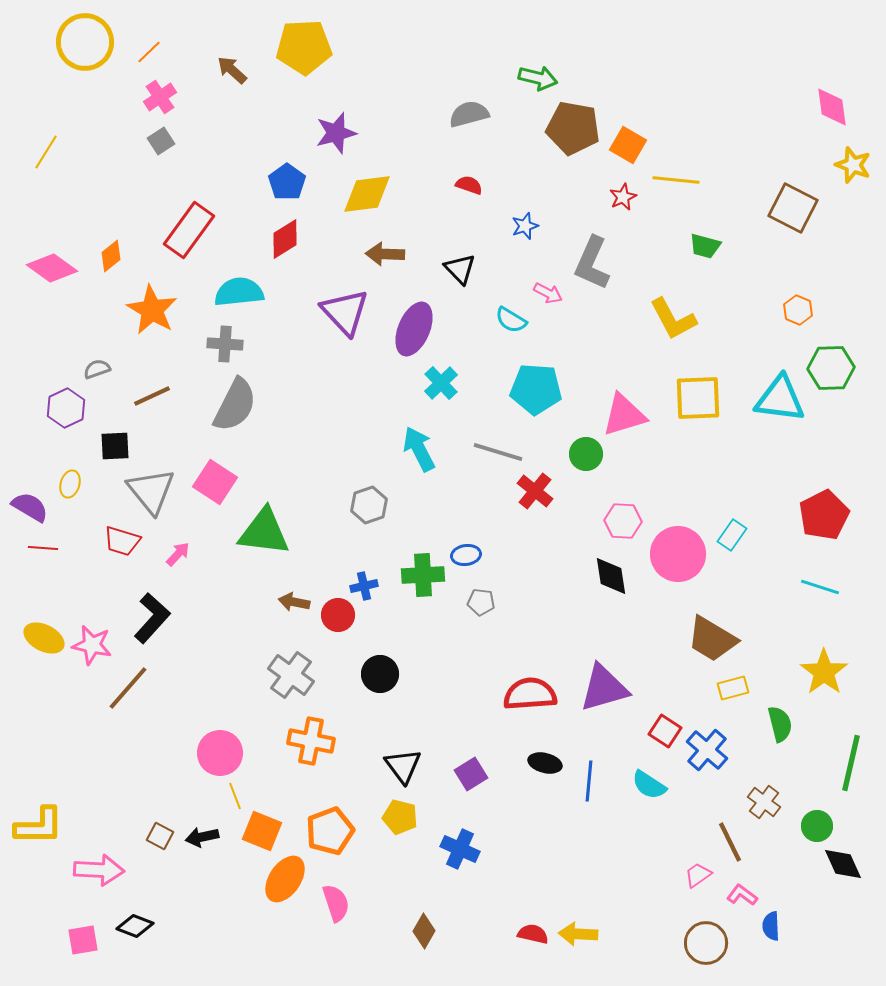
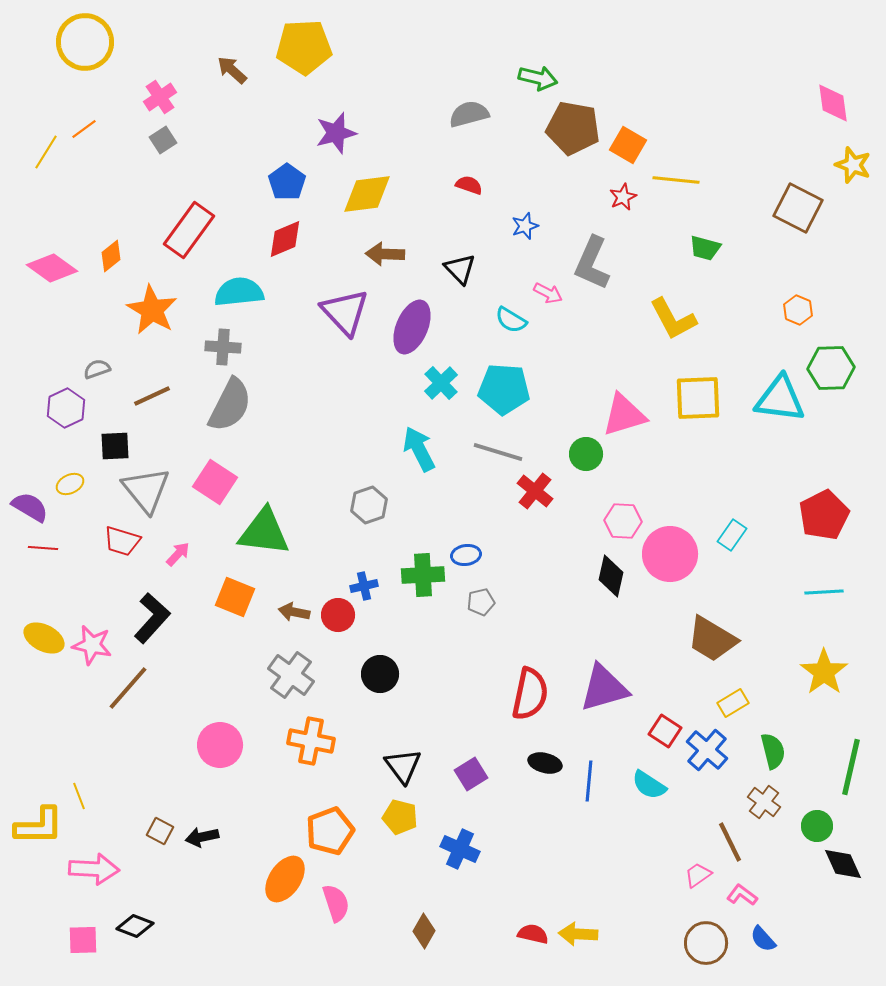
orange line at (149, 52): moved 65 px left, 77 px down; rotated 8 degrees clockwise
pink diamond at (832, 107): moved 1 px right, 4 px up
gray square at (161, 141): moved 2 px right, 1 px up
brown square at (793, 208): moved 5 px right
red diamond at (285, 239): rotated 9 degrees clockwise
green trapezoid at (705, 246): moved 2 px down
purple ellipse at (414, 329): moved 2 px left, 2 px up
gray cross at (225, 344): moved 2 px left, 3 px down
cyan pentagon at (536, 389): moved 32 px left
gray semicircle at (235, 405): moved 5 px left
yellow ellipse at (70, 484): rotated 48 degrees clockwise
gray triangle at (151, 491): moved 5 px left, 1 px up
pink circle at (678, 554): moved 8 px left
black diamond at (611, 576): rotated 21 degrees clockwise
cyan line at (820, 587): moved 4 px right, 5 px down; rotated 21 degrees counterclockwise
brown arrow at (294, 602): moved 10 px down
gray pentagon at (481, 602): rotated 20 degrees counterclockwise
yellow rectangle at (733, 688): moved 15 px down; rotated 16 degrees counterclockwise
red semicircle at (530, 694): rotated 106 degrees clockwise
green semicircle at (780, 724): moved 7 px left, 27 px down
pink circle at (220, 753): moved 8 px up
green line at (851, 763): moved 4 px down
yellow line at (235, 796): moved 156 px left
orange square at (262, 831): moved 27 px left, 234 px up
brown square at (160, 836): moved 5 px up
pink arrow at (99, 870): moved 5 px left, 1 px up
blue semicircle at (771, 926): moved 8 px left, 13 px down; rotated 40 degrees counterclockwise
pink square at (83, 940): rotated 8 degrees clockwise
